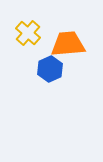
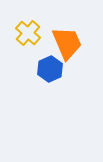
orange trapezoid: moved 1 px left, 1 px up; rotated 72 degrees clockwise
